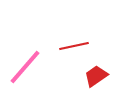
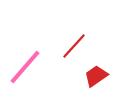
red line: rotated 36 degrees counterclockwise
